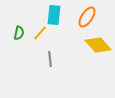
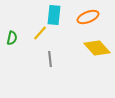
orange ellipse: moved 1 px right; rotated 35 degrees clockwise
green semicircle: moved 7 px left, 5 px down
yellow diamond: moved 1 px left, 3 px down
